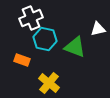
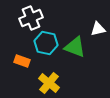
cyan hexagon: moved 1 px right, 4 px down
orange rectangle: moved 1 px down
